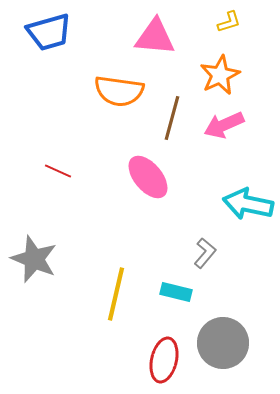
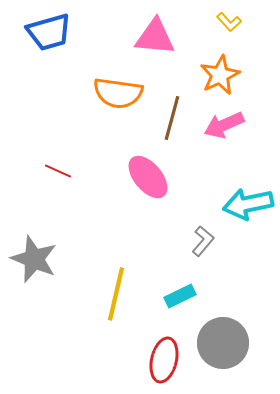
yellow L-shape: rotated 65 degrees clockwise
orange semicircle: moved 1 px left, 2 px down
cyan arrow: rotated 24 degrees counterclockwise
gray L-shape: moved 2 px left, 12 px up
cyan rectangle: moved 4 px right, 4 px down; rotated 40 degrees counterclockwise
